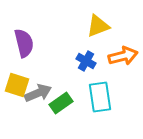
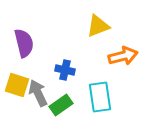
blue cross: moved 21 px left, 9 px down; rotated 18 degrees counterclockwise
gray arrow: rotated 92 degrees counterclockwise
green rectangle: moved 2 px down
